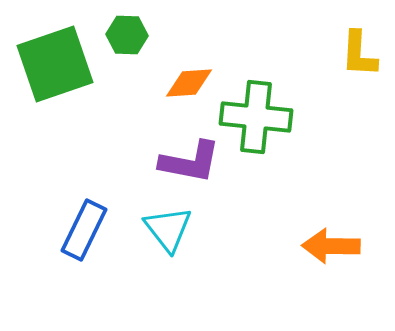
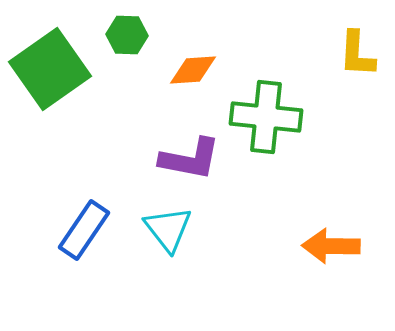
yellow L-shape: moved 2 px left
green square: moved 5 px left, 5 px down; rotated 16 degrees counterclockwise
orange diamond: moved 4 px right, 13 px up
green cross: moved 10 px right
purple L-shape: moved 3 px up
blue rectangle: rotated 8 degrees clockwise
